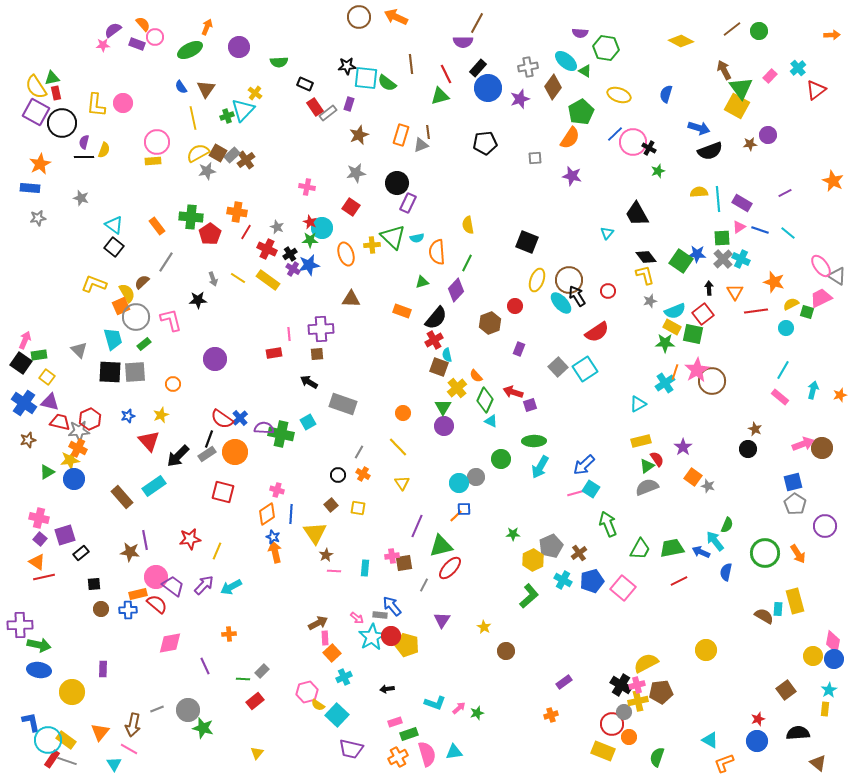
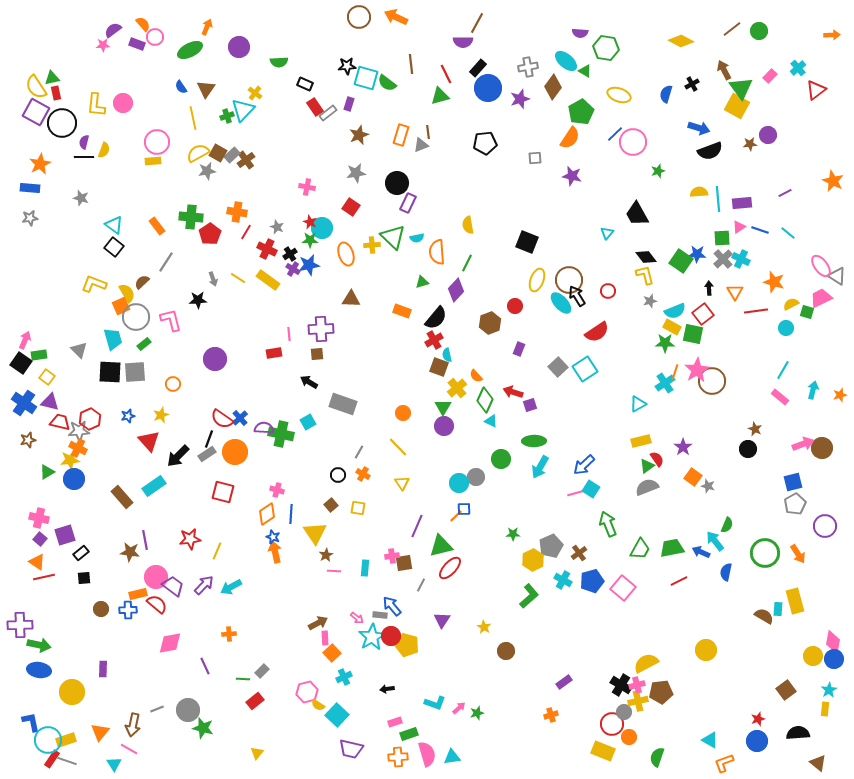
cyan square at (366, 78): rotated 10 degrees clockwise
black cross at (649, 148): moved 43 px right, 64 px up; rotated 32 degrees clockwise
purple rectangle at (742, 203): rotated 36 degrees counterclockwise
gray star at (38, 218): moved 8 px left
gray pentagon at (795, 504): rotated 10 degrees clockwise
black square at (94, 584): moved 10 px left, 6 px up
gray line at (424, 585): moved 3 px left
yellow rectangle at (66, 740): rotated 54 degrees counterclockwise
cyan triangle at (454, 752): moved 2 px left, 5 px down
orange cross at (398, 757): rotated 24 degrees clockwise
